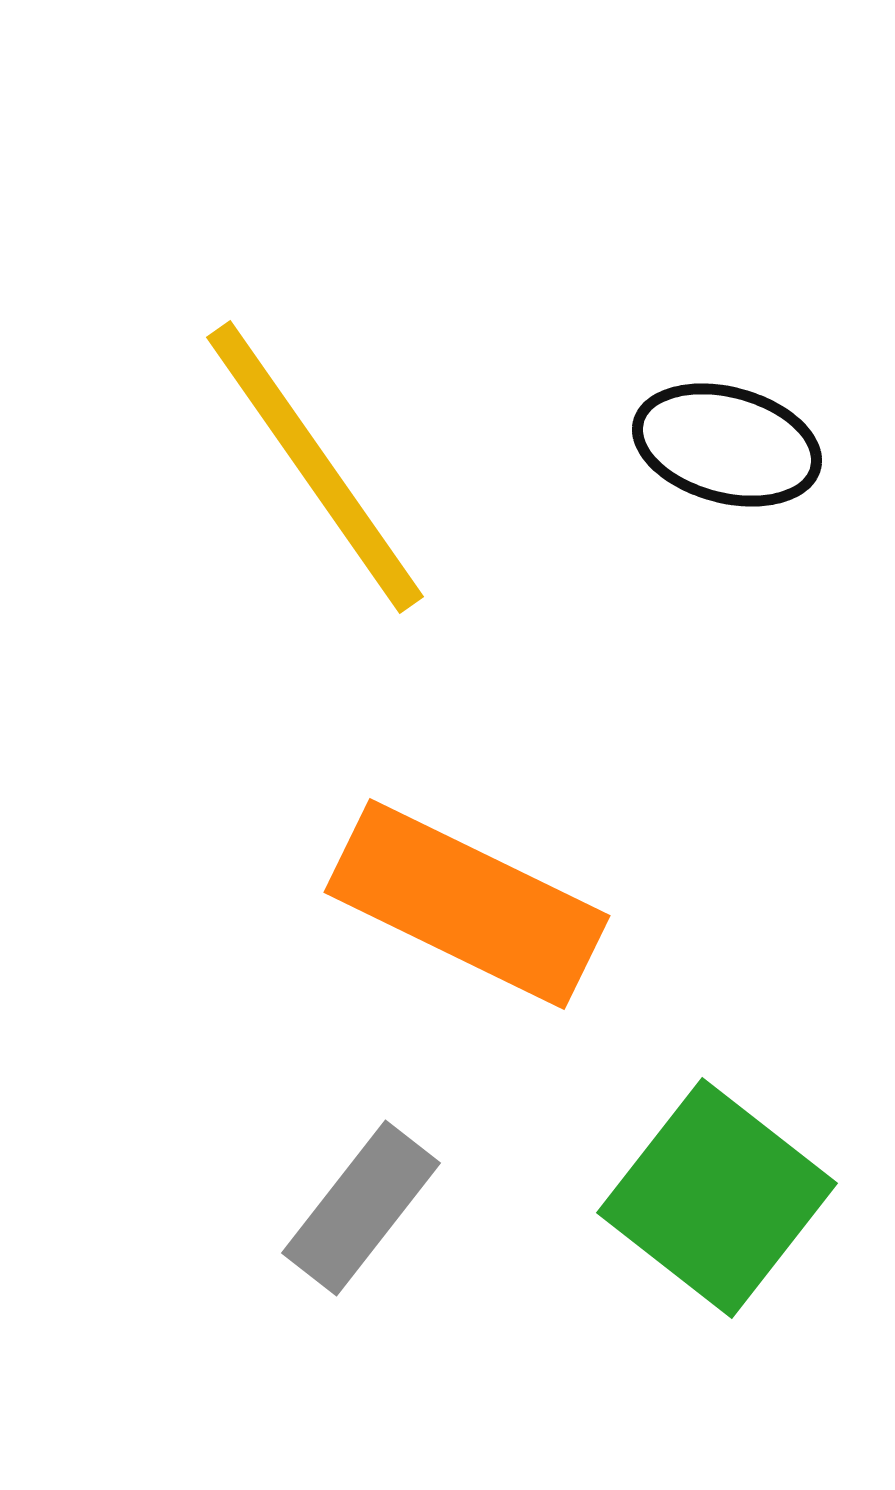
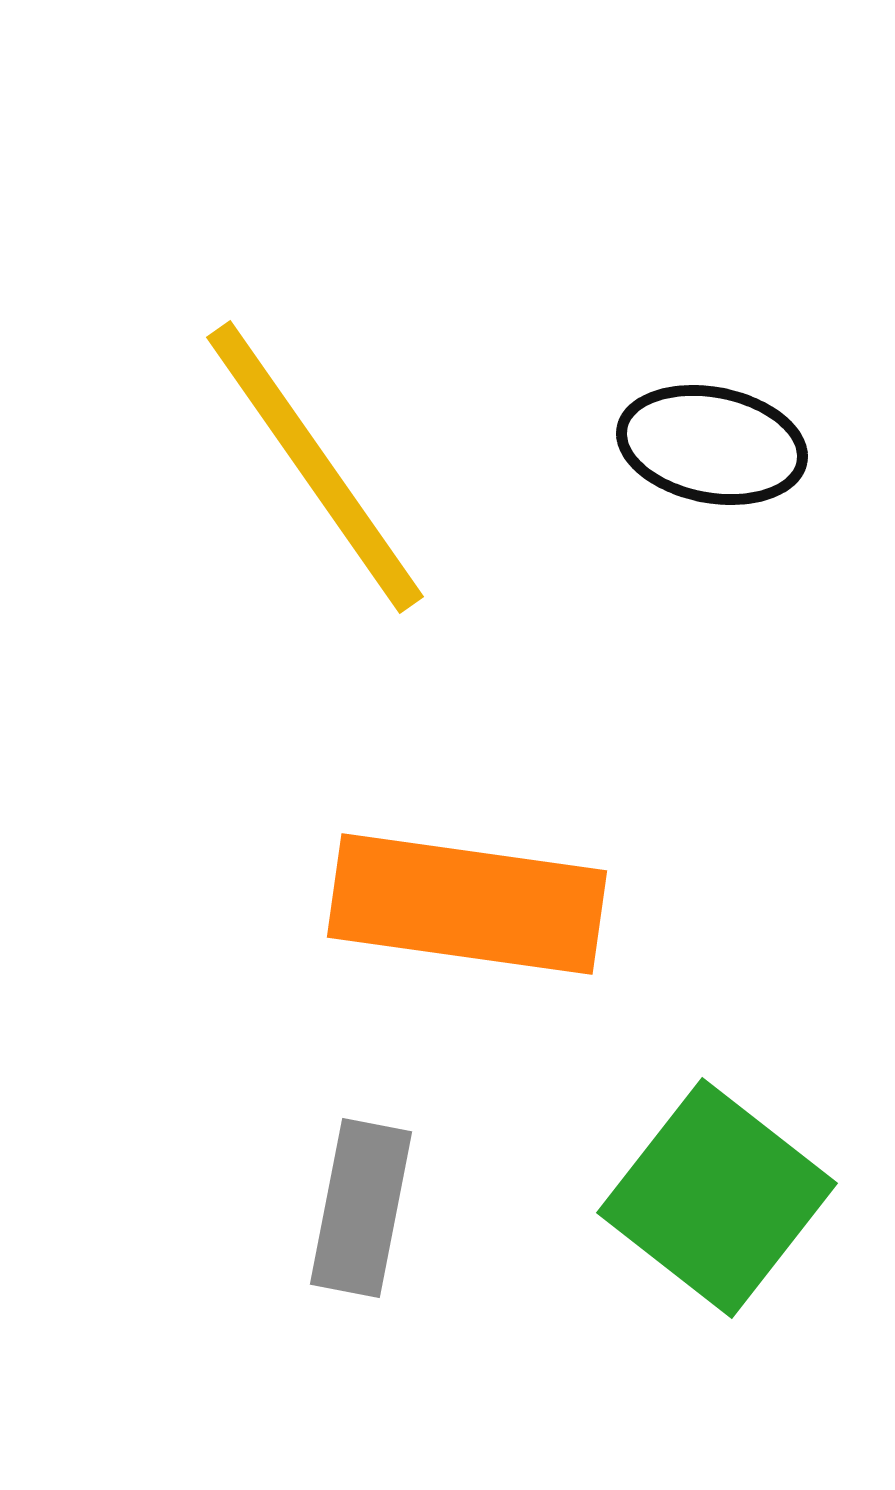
black ellipse: moved 15 px left; rotated 4 degrees counterclockwise
orange rectangle: rotated 18 degrees counterclockwise
gray rectangle: rotated 27 degrees counterclockwise
